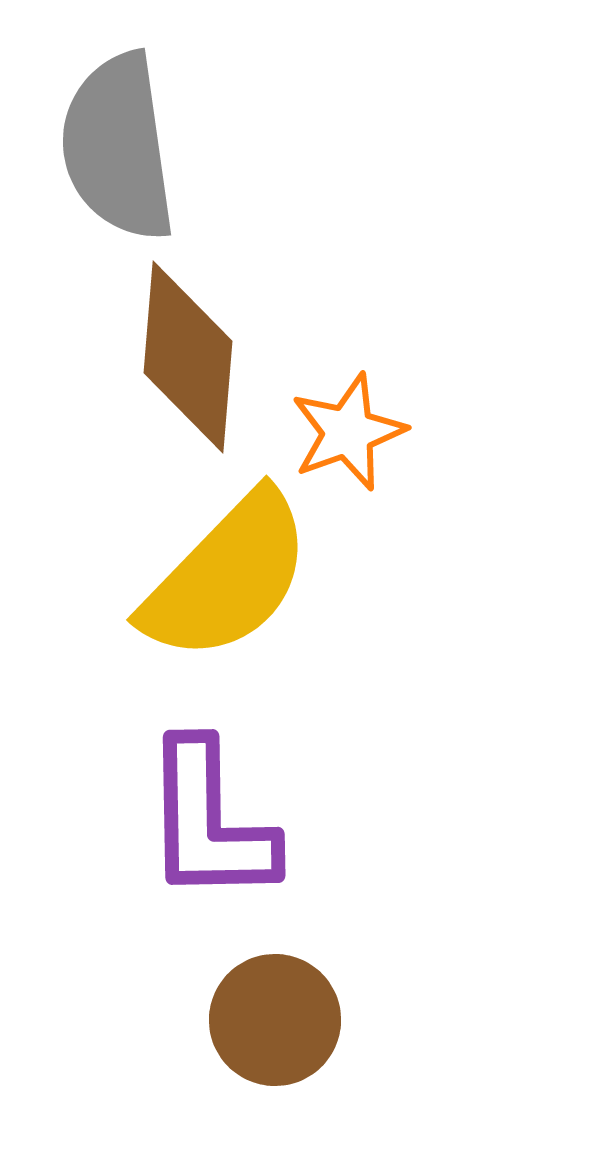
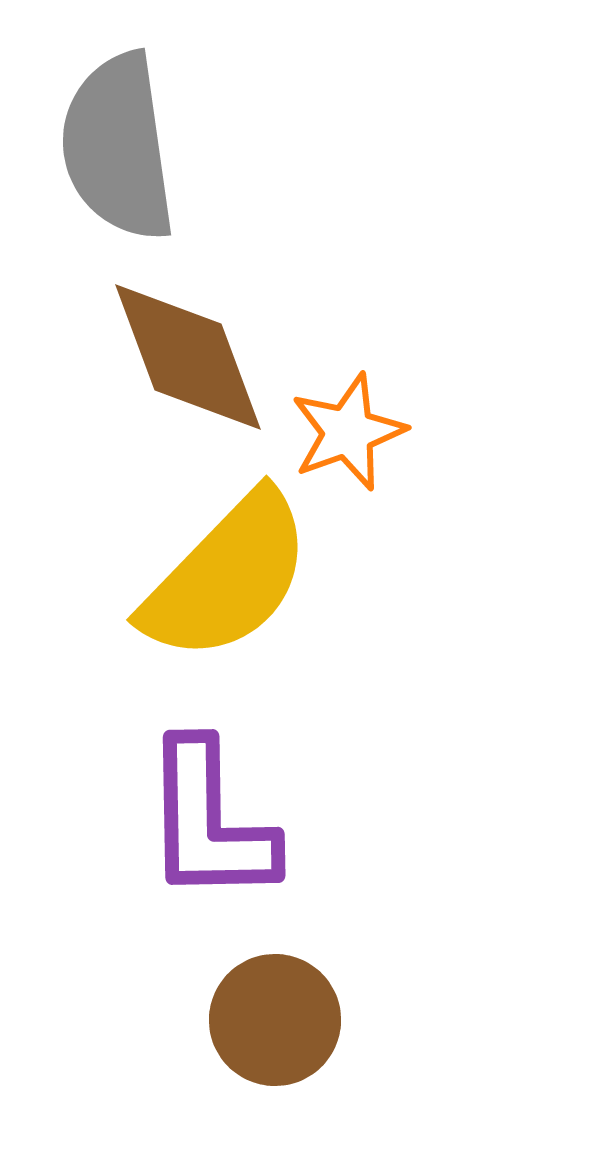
brown diamond: rotated 25 degrees counterclockwise
